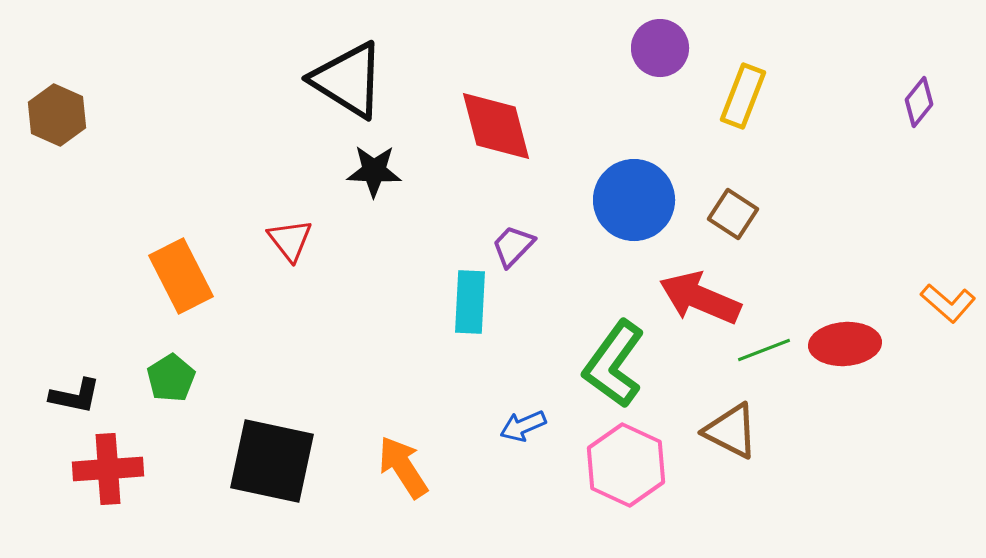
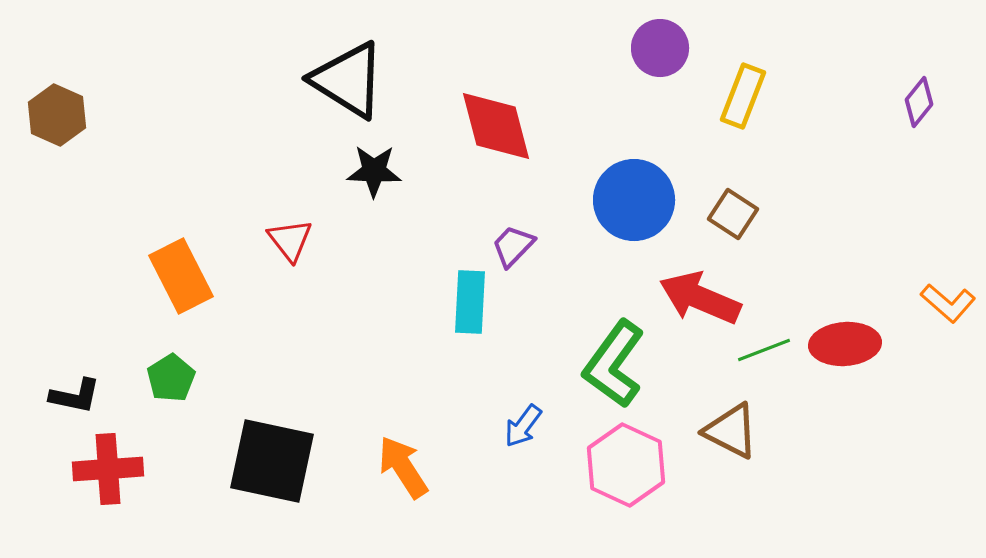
blue arrow: rotated 30 degrees counterclockwise
